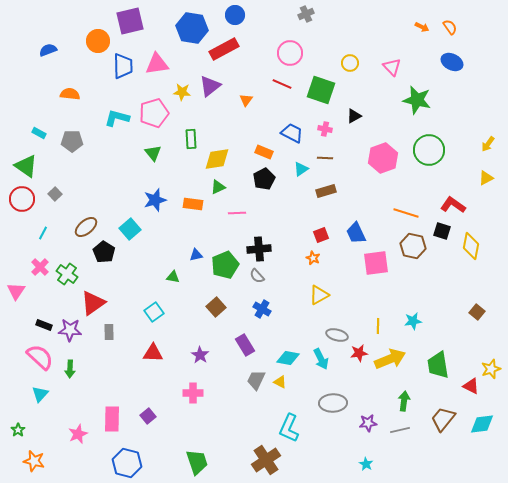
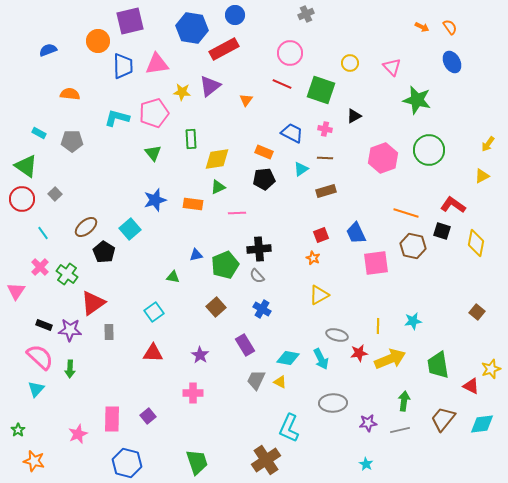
blue ellipse at (452, 62): rotated 35 degrees clockwise
yellow triangle at (486, 178): moved 4 px left, 2 px up
black pentagon at (264, 179): rotated 20 degrees clockwise
cyan line at (43, 233): rotated 64 degrees counterclockwise
yellow diamond at (471, 246): moved 5 px right, 3 px up
cyan triangle at (40, 394): moved 4 px left, 5 px up
